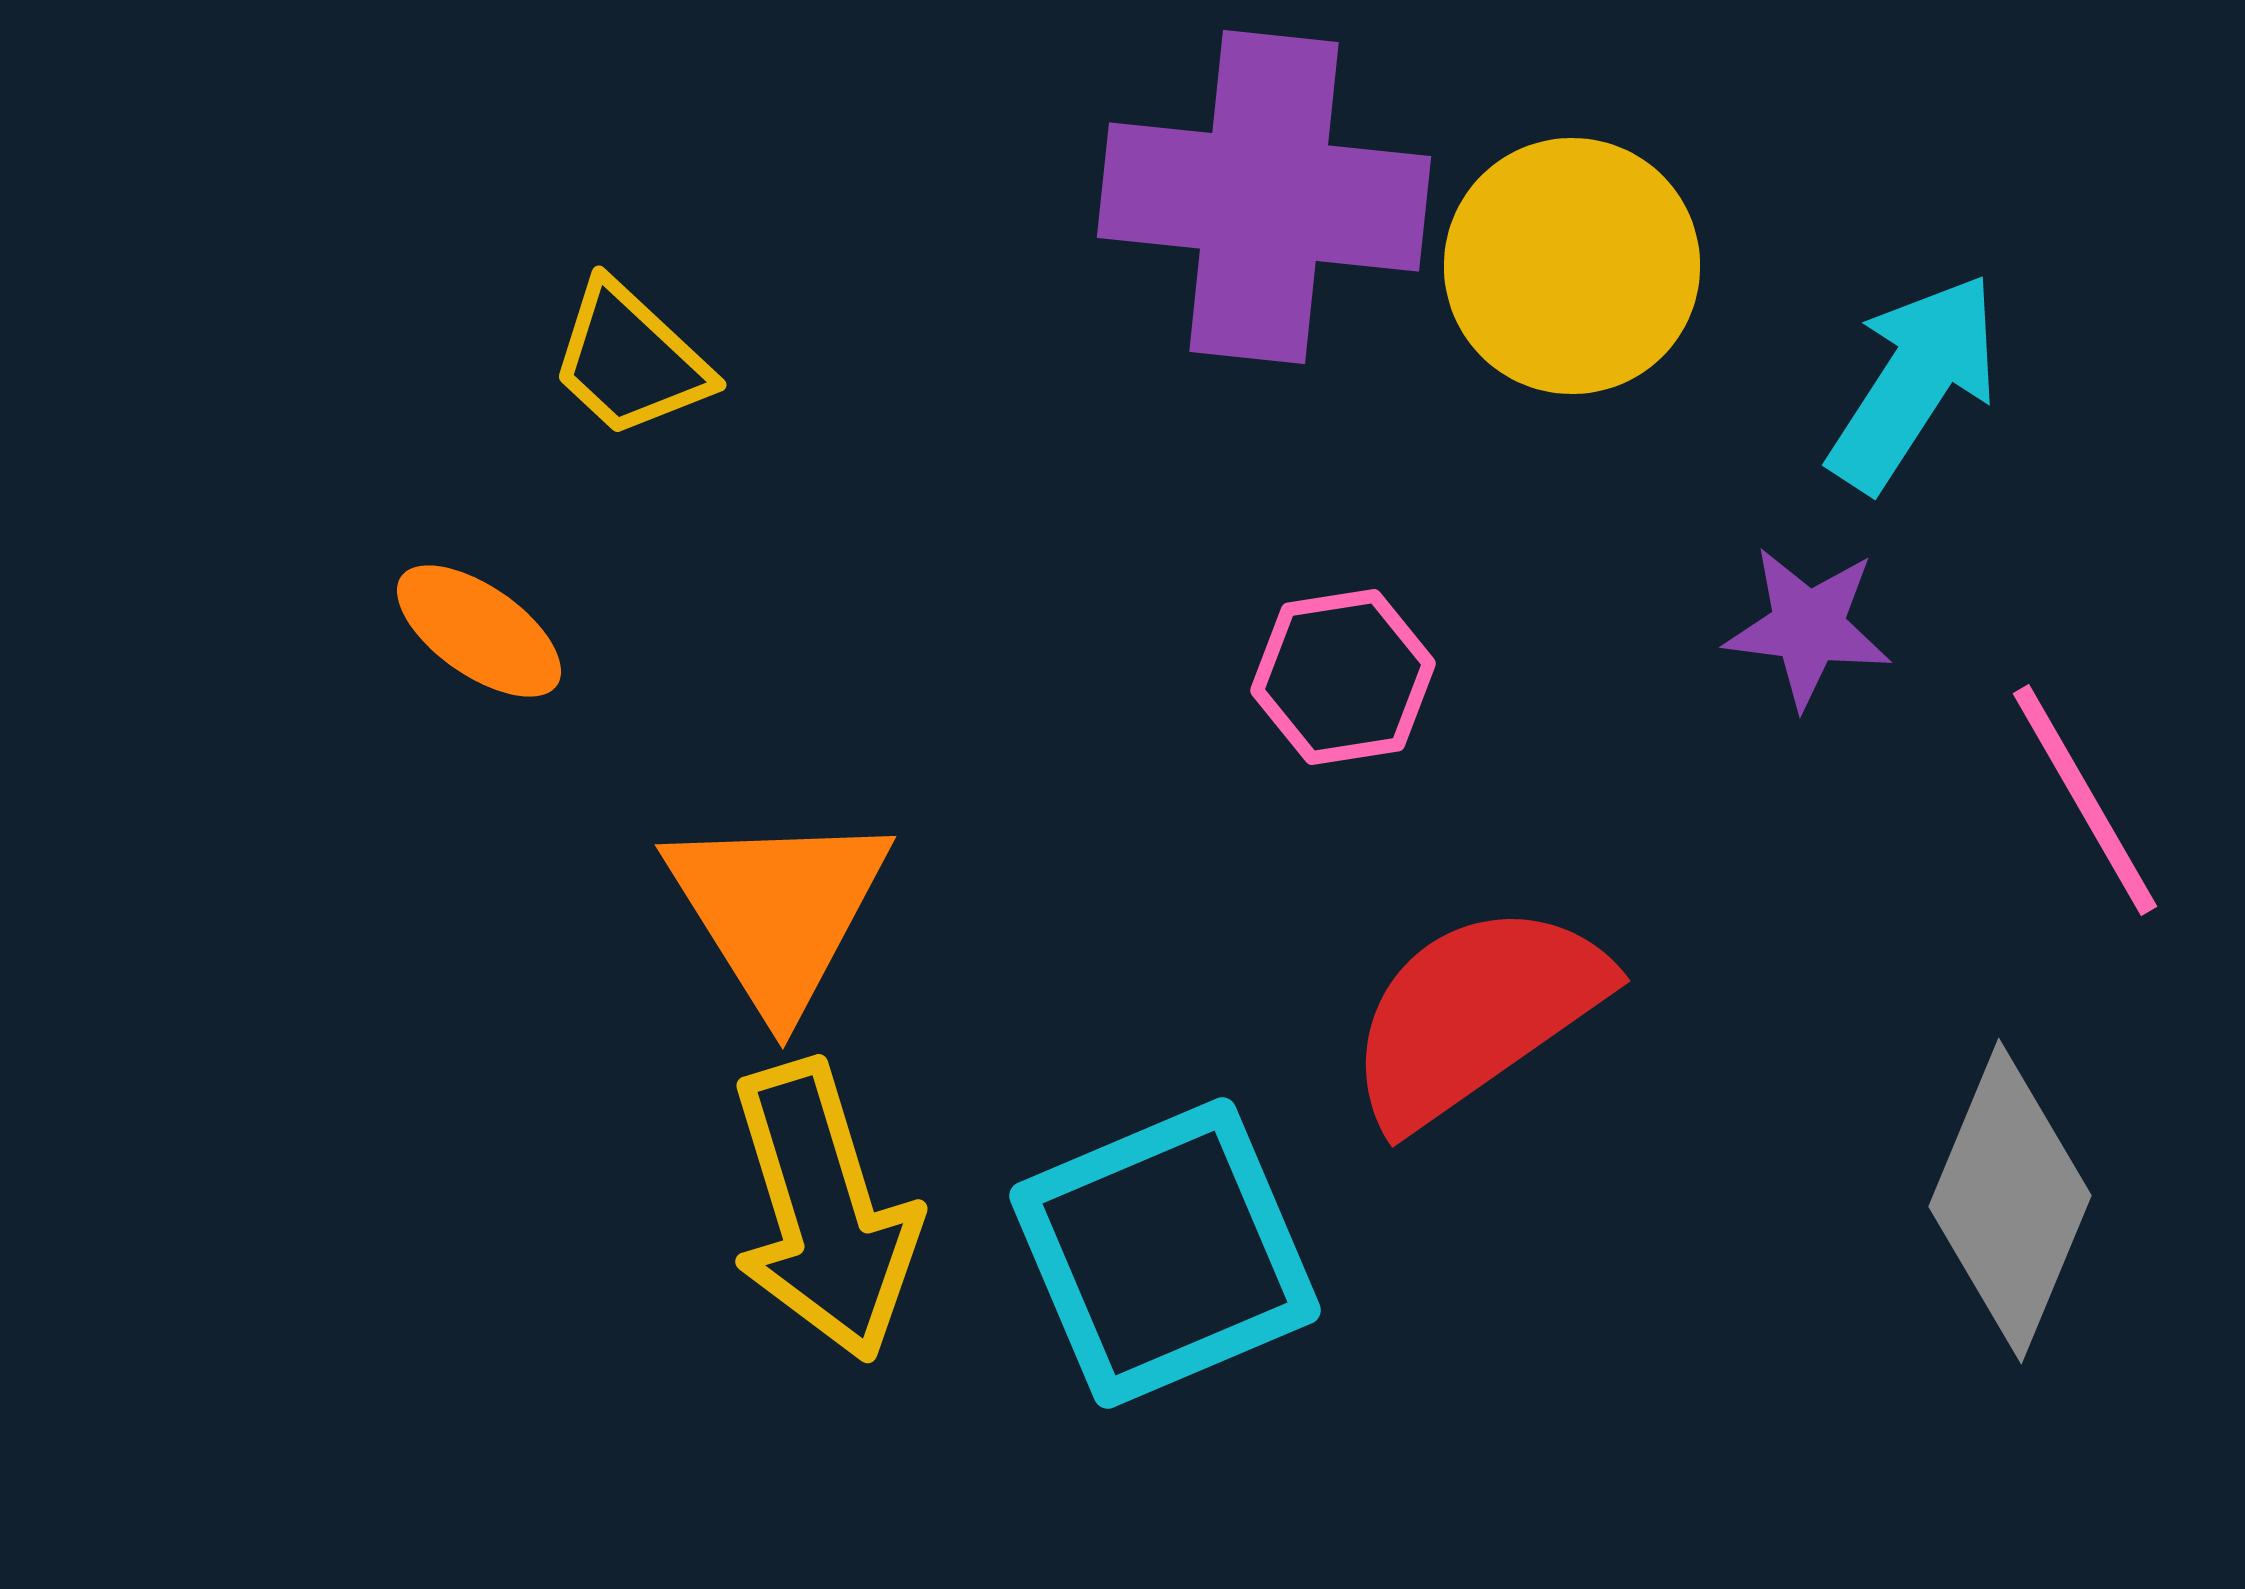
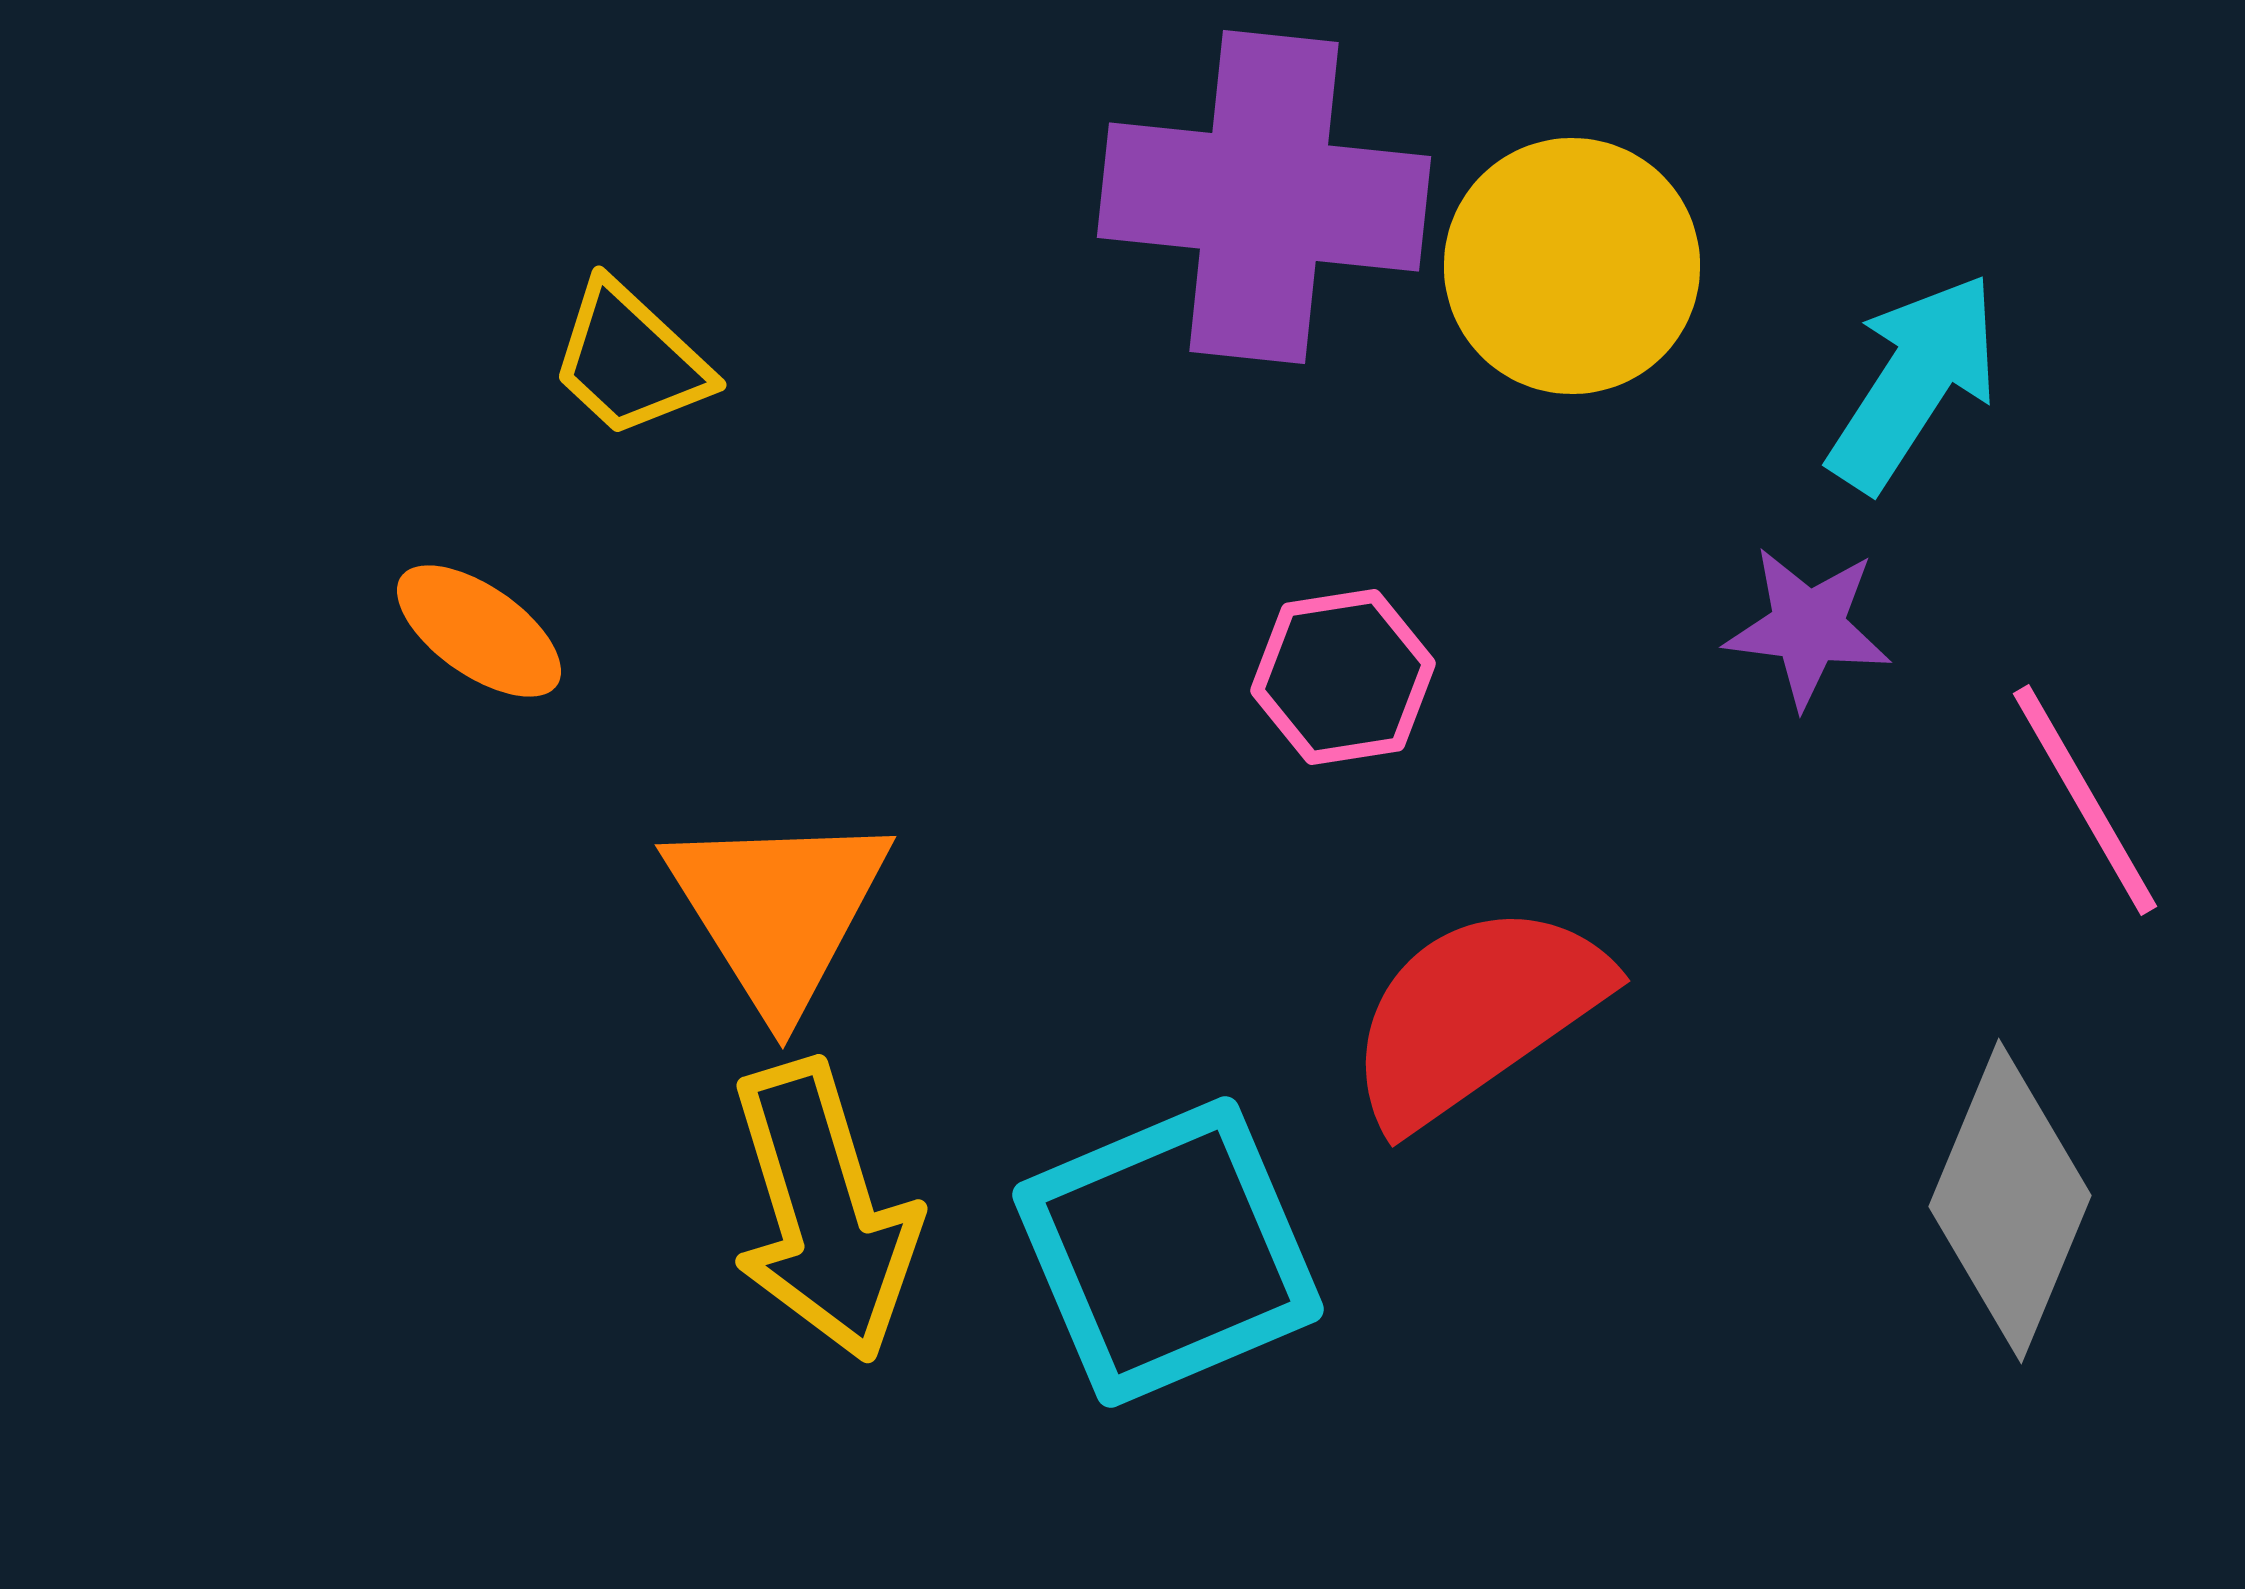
cyan square: moved 3 px right, 1 px up
